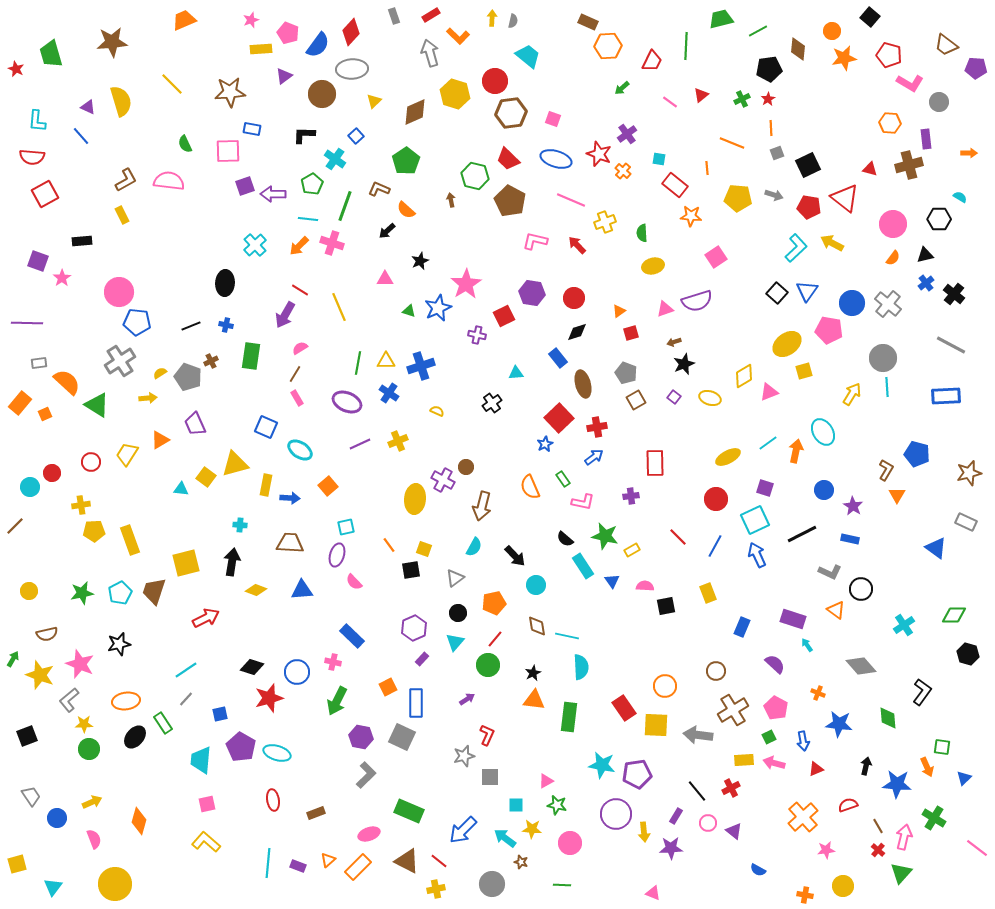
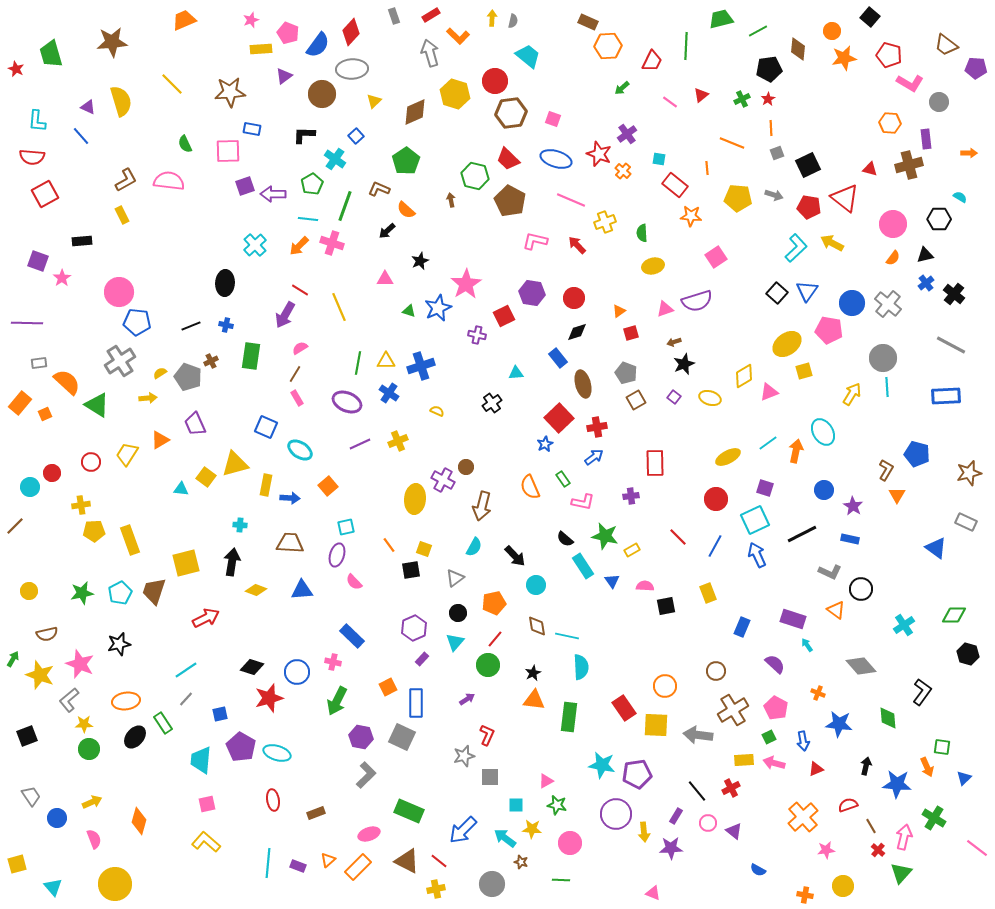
brown line at (878, 826): moved 7 px left
green line at (562, 885): moved 1 px left, 5 px up
cyan triangle at (53, 887): rotated 18 degrees counterclockwise
